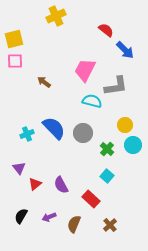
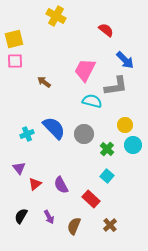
yellow cross: rotated 36 degrees counterclockwise
blue arrow: moved 10 px down
gray circle: moved 1 px right, 1 px down
purple arrow: rotated 96 degrees counterclockwise
brown semicircle: moved 2 px down
